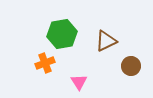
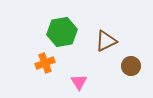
green hexagon: moved 2 px up
